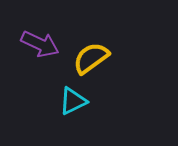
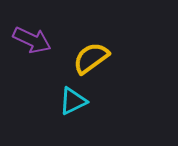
purple arrow: moved 8 px left, 4 px up
